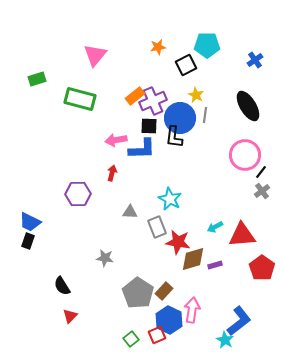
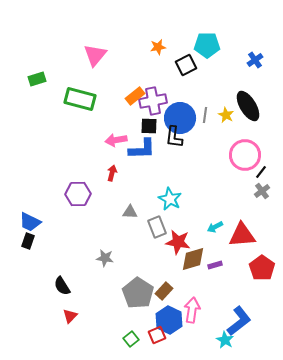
yellow star at (196, 95): moved 30 px right, 20 px down
purple cross at (153, 101): rotated 12 degrees clockwise
